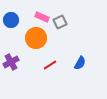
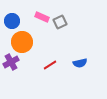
blue circle: moved 1 px right, 1 px down
orange circle: moved 14 px left, 4 px down
blue semicircle: rotated 48 degrees clockwise
